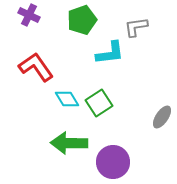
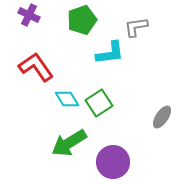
green arrow: rotated 33 degrees counterclockwise
